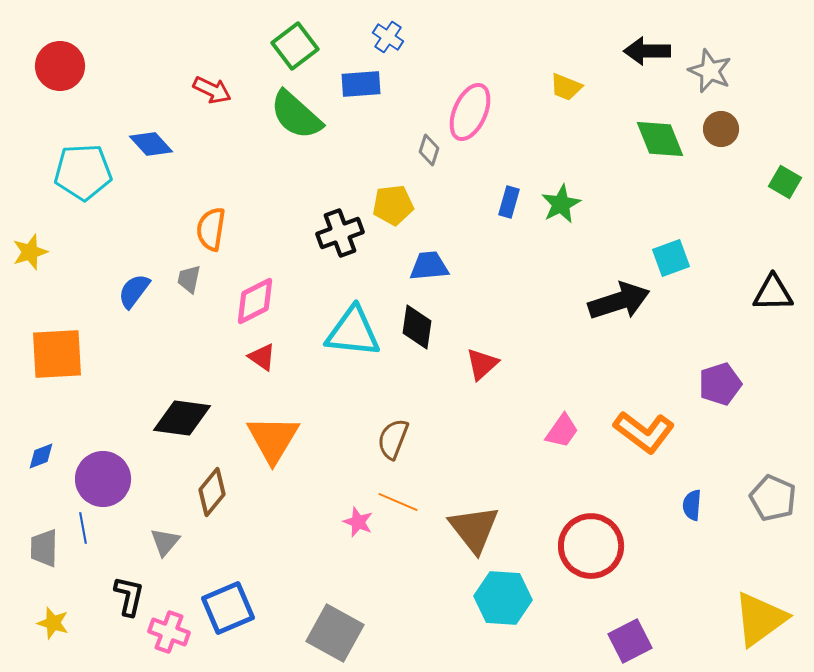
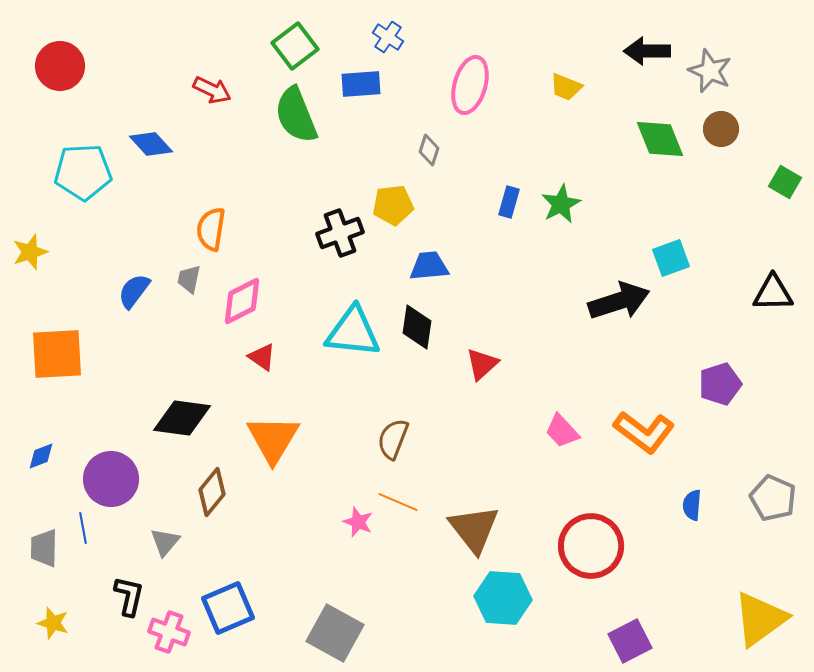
pink ellipse at (470, 112): moved 27 px up; rotated 8 degrees counterclockwise
green semicircle at (296, 115): rotated 26 degrees clockwise
pink diamond at (255, 301): moved 13 px left
pink trapezoid at (562, 431): rotated 102 degrees clockwise
purple circle at (103, 479): moved 8 px right
